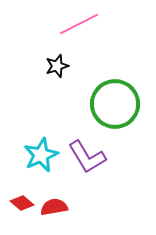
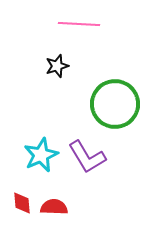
pink line: rotated 30 degrees clockwise
red diamond: rotated 45 degrees clockwise
red semicircle: rotated 12 degrees clockwise
